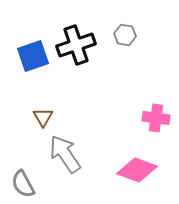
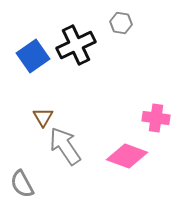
gray hexagon: moved 4 px left, 12 px up
black cross: rotated 6 degrees counterclockwise
blue square: rotated 16 degrees counterclockwise
gray arrow: moved 8 px up
pink diamond: moved 10 px left, 14 px up
gray semicircle: moved 1 px left
